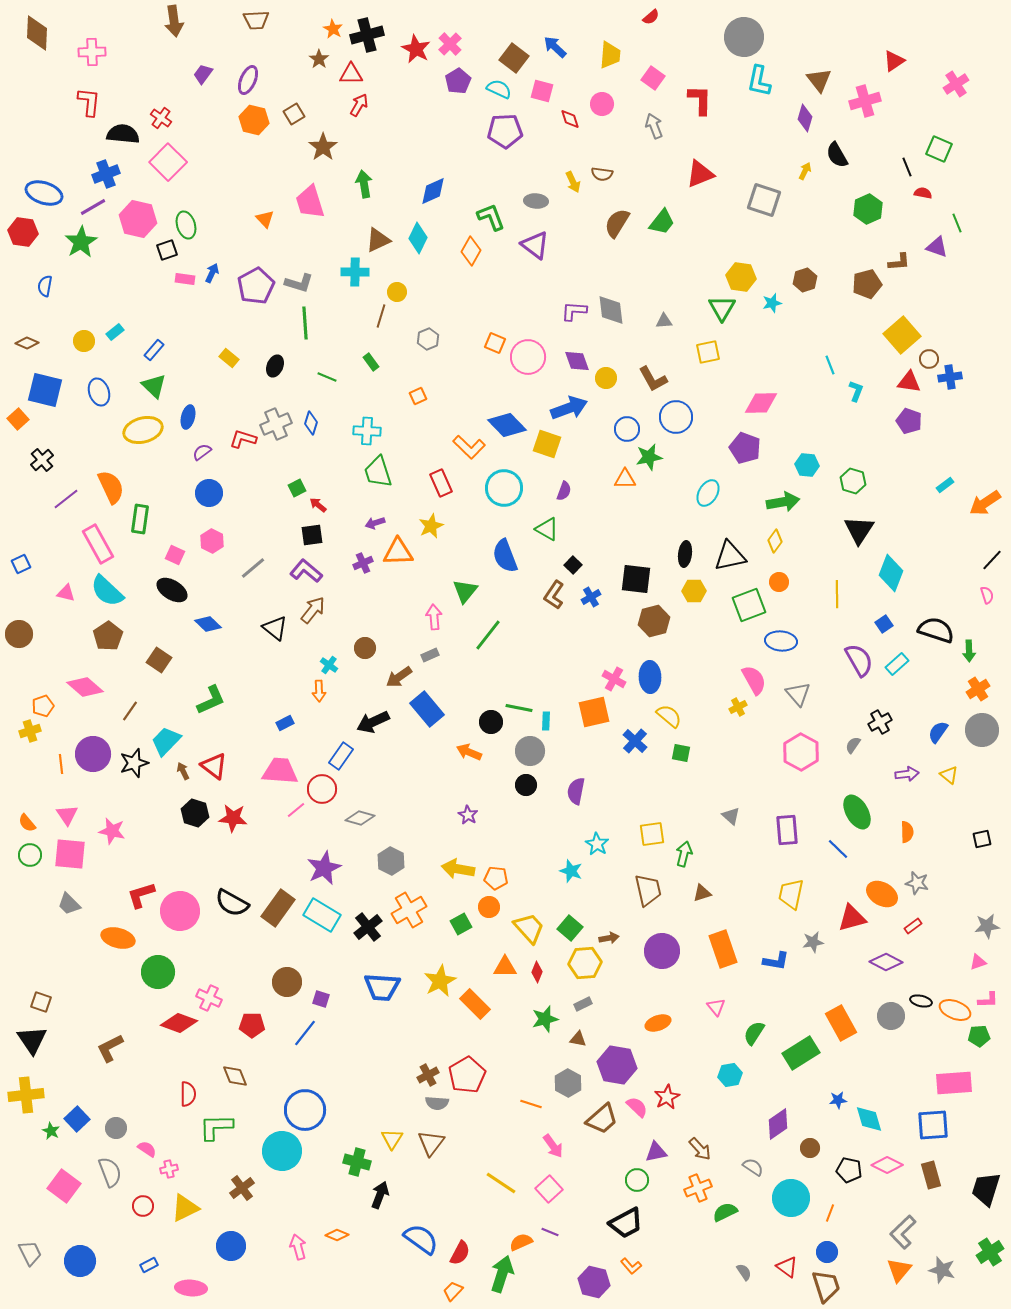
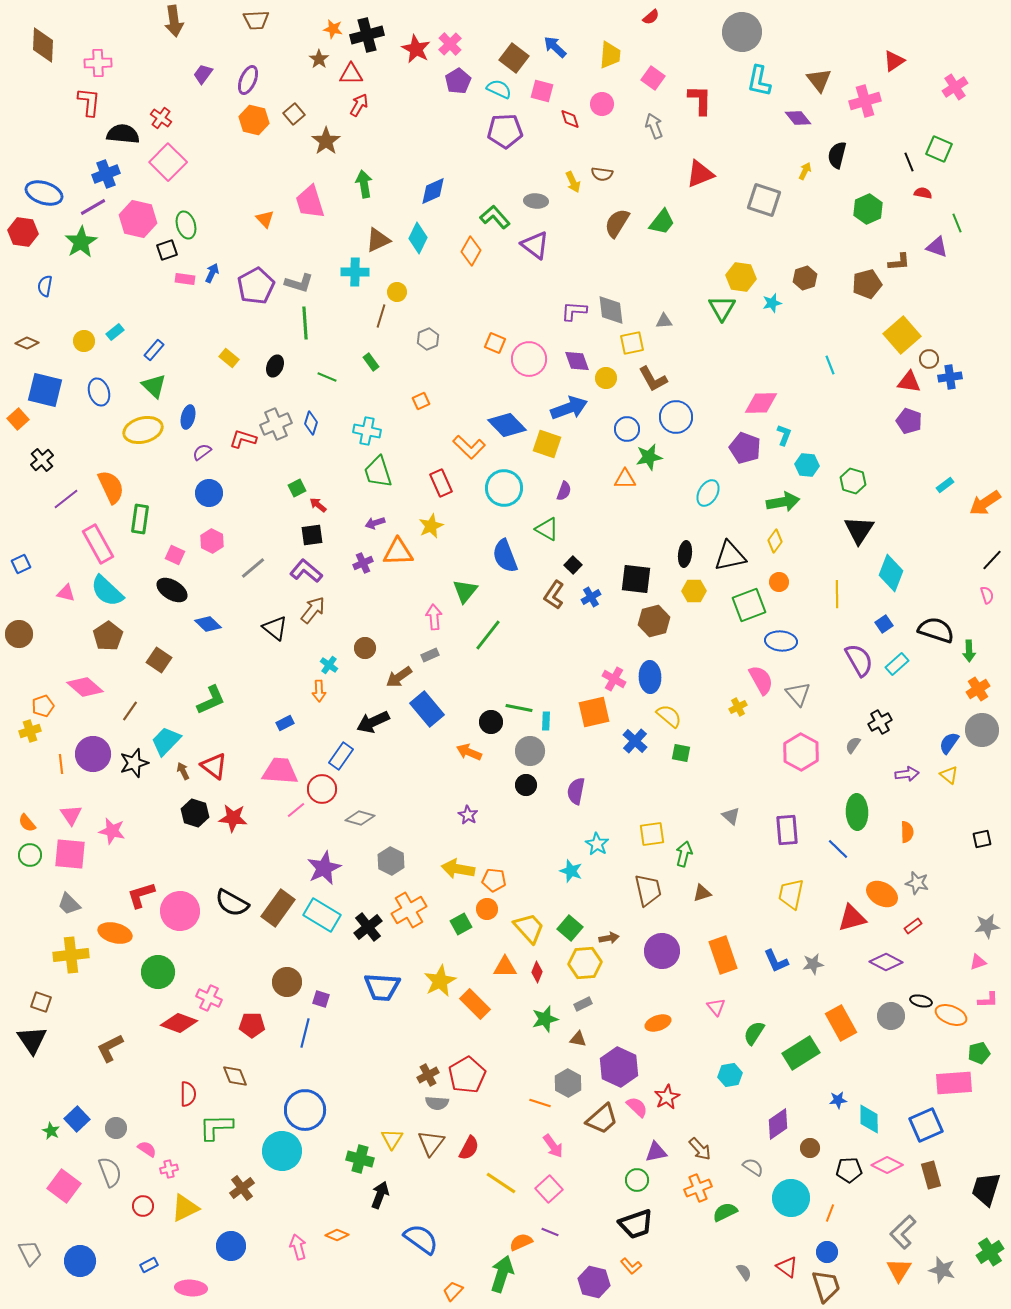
orange star at (333, 29): rotated 18 degrees counterclockwise
brown diamond at (37, 33): moved 6 px right, 12 px down
gray circle at (744, 37): moved 2 px left, 5 px up
pink cross at (92, 52): moved 6 px right, 11 px down
pink cross at (956, 84): moved 1 px left, 3 px down
brown square at (294, 114): rotated 10 degrees counterclockwise
purple diamond at (805, 118): moved 7 px left; rotated 56 degrees counterclockwise
brown star at (323, 147): moved 3 px right, 6 px up
black semicircle at (837, 155): rotated 44 degrees clockwise
black line at (907, 167): moved 2 px right, 5 px up
green L-shape at (491, 217): moved 4 px right; rotated 20 degrees counterclockwise
brown hexagon at (805, 280): moved 2 px up
yellow square at (708, 352): moved 76 px left, 9 px up
pink circle at (528, 357): moved 1 px right, 2 px down
cyan L-shape at (856, 391): moved 72 px left, 44 px down
orange square at (418, 396): moved 3 px right, 5 px down
cyan cross at (367, 431): rotated 8 degrees clockwise
pink semicircle at (754, 680): moved 7 px right
blue semicircle at (938, 732): moved 11 px right, 11 px down
green ellipse at (857, 812): rotated 28 degrees clockwise
pink triangle at (67, 815): moved 4 px right
orange pentagon at (496, 878): moved 2 px left, 2 px down
orange circle at (489, 907): moved 2 px left, 2 px down
orange ellipse at (118, 938): moved 3 px left, 5 px up
gray star at (813, 942): moved 22 px down
orange rectangle at (723, 949): moved 6 px down
blue L-shape at (776, 961): rotated 56 degrees clockwise
orange ellipse at (955, 1010): moved 4 px left, 5 px down
blue line at (305, 1033): rotated 24 degrees counterclockwise
green pentagon at (979, 1036): moved 17 px down; rotated 10 degrees counterclockwise
purple hexagon at (617, 1065): moved 2 px right, 2 px down; rotated 15 degrees clockwise
yellow cross at (26, 1095): moved 45 px right, 140 px up
orange line at (531, 1104): moved 9 px right, 1 px up
cyan diamond at (869, 1119): rotated 16 degrees clockwise
blue square at (933, 1125): moved 7 px left; rotated 20 degrees counterclockwise
green cross at (357, 1162): moved 3 px right, 3 px up
black pentagon at (849, 1170): rotated 15 degrees counterclockwise
black trapezoid at (626, 1223): moved 10 px right, 1 px down; rotated 9 degrees clockwise
red semicircle at (460, 1253): moved 9 px right, 105 px up
orange triangle at (899, 1270): rotated 8 degrees counterclockwise
